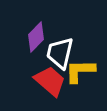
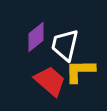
purple diamond: rotated 8 degrees clockwise
white trapezoid: moved 5 px right, 8 px up
